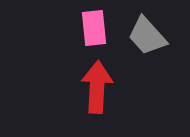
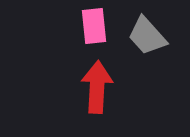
pink rectangle: moved 2 px up
